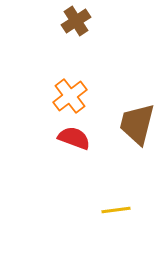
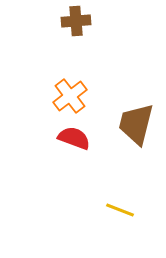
brown cross: rotated 28 degrees clockwise
brown trapezoid: moved 1 px left
yellow line: moved 4 px right; rotated 28 degrees clockwise
